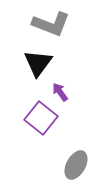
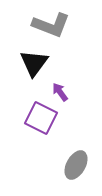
gray L-shape: moved 1 px down
black triangle: moved 4 px left
purple square: rotated 12 degrees counterclockwise
